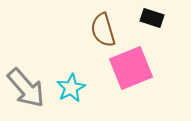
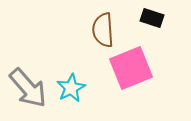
brown semicircle: rotated 12 degrees clockwise
gray arrow: moved 2 px right
